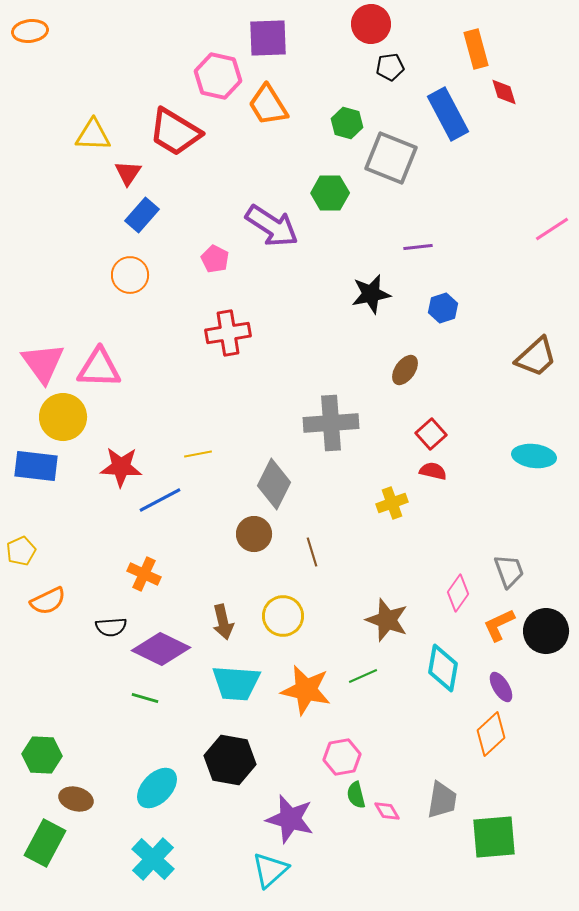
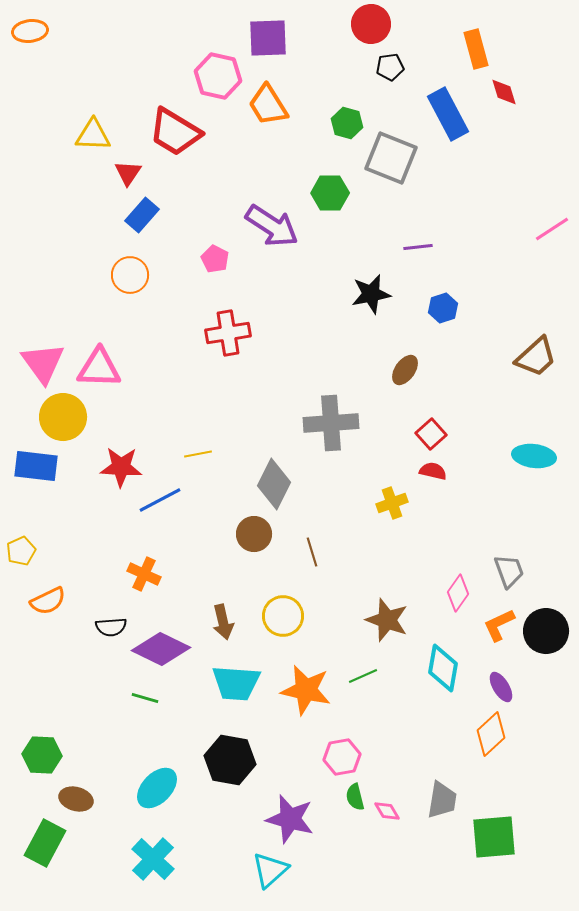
green semicircle at (356, 795): moved 1 px left, 2 px down
